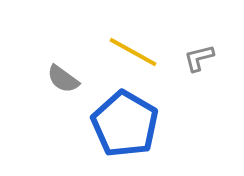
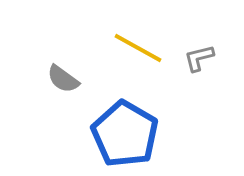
yellow line: moved 5 px right, 4 px up
blue pentagon: moved 10 px down
